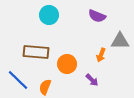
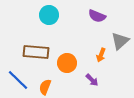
gray triangle: rotated 42 degrees counterclockwise
orange circle: moved 1 px up
